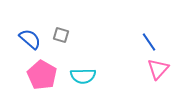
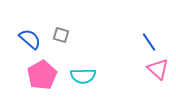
pink triangle: rotated 30 degrees counterclockwise
pink pentagon: rotated 12 degrees clockwise
